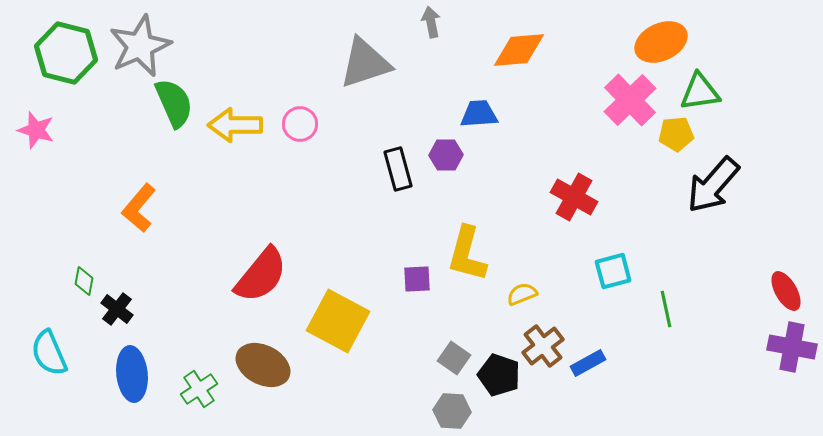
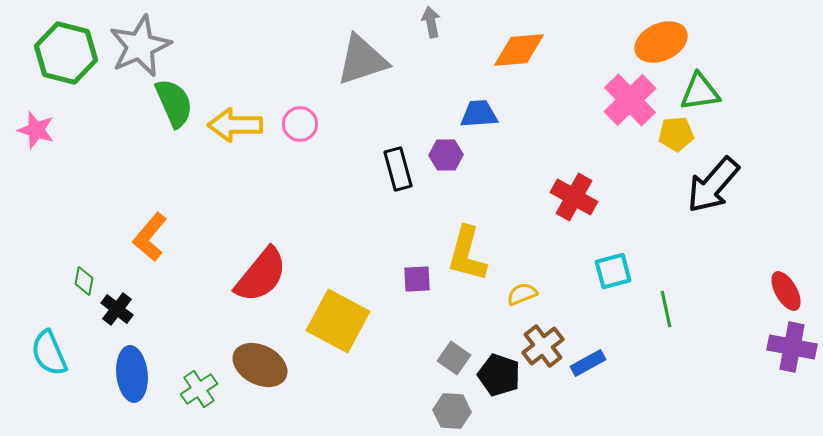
gray triangle: moved 3 px left, 3 px up
orange L-shape: moved 11 px right, 29 px down
brown ellipse: moved 3 px left
